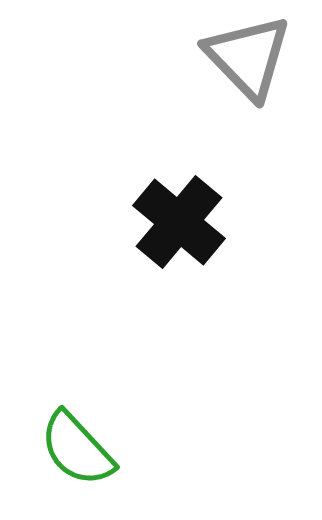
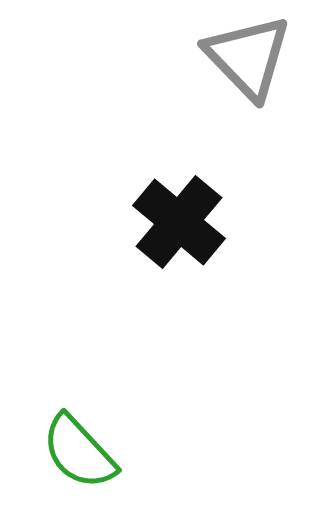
green semicircle: moved 2 px right, 3 px down
